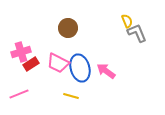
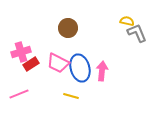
yellow semicircle: rotated 56 degrees counterclockwise
pink arrow: moved 4 px left; rotated 60 degrees clockwise
